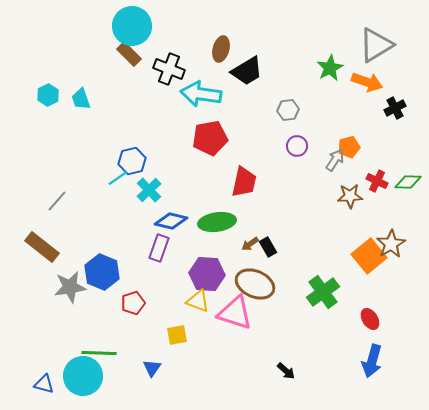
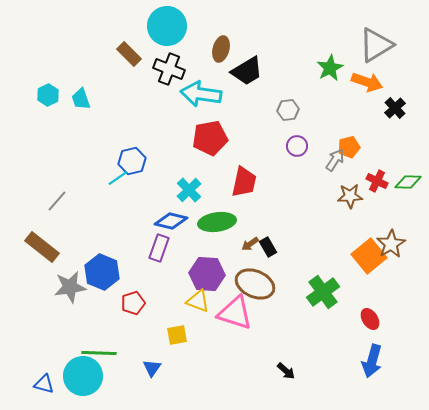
cyan circle at (132, 26): moved 35 px right
black cross at (395, 108): rotated 15 degrees counterclockwise
cyan cross at (149, 190): moved 40 px right
